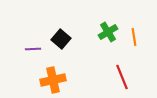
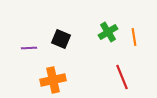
black square: rotated 18 degrees counterclockwise
purple line: moved 4 px left, 1 px up
